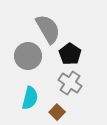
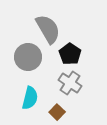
gray circle: moved 1 px down
